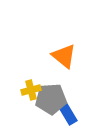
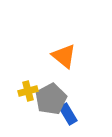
yellow cross: moved 3 px left, 1 px down
gray pentagon: rotated 24 degrees counterclockwise
